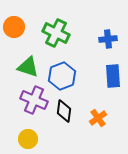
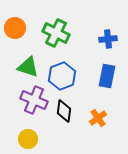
orange circle: moved 1 px right, 1 px down
blue rectangle: moved 6 px left; rotated 15 degrees clockwise
